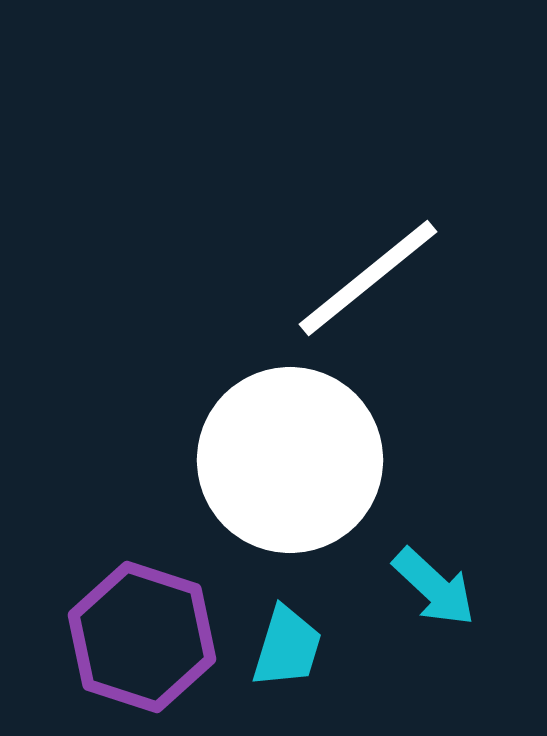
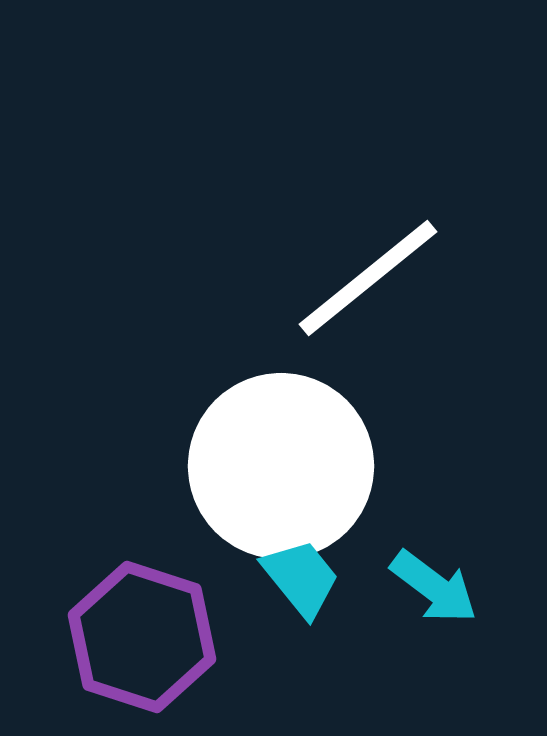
white circle: moved 9 px left, 6 px down
cyan arrow: rotated 6 degrees counterclockwise
cyan trapezoid: moved 14 px right, 69 px up; rotated 56 degrees counterclockwise
